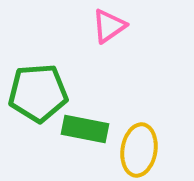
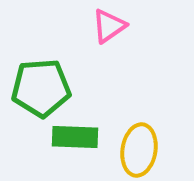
green pentagon: moved 3 px right, 5 px up
green rectangle: moved 10 px left, 8 px down; rotated 9 degrees counterclockwise
